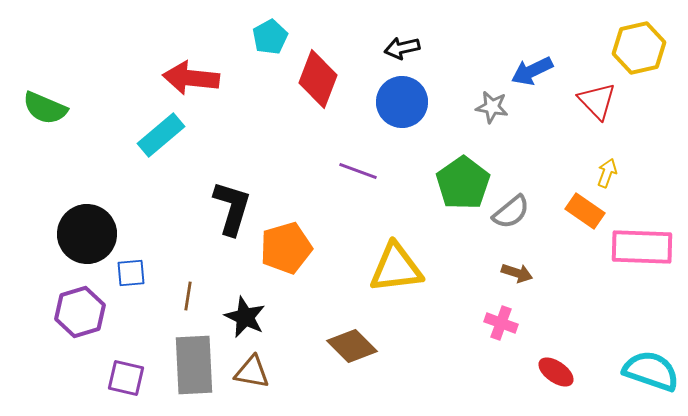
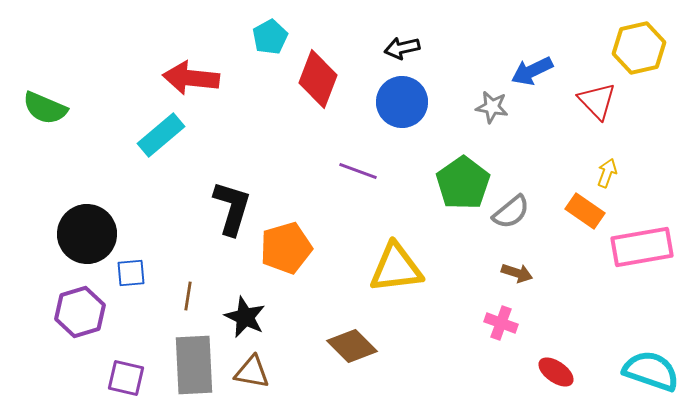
pink rectangle: rotated 12 degrees counterclockwise
